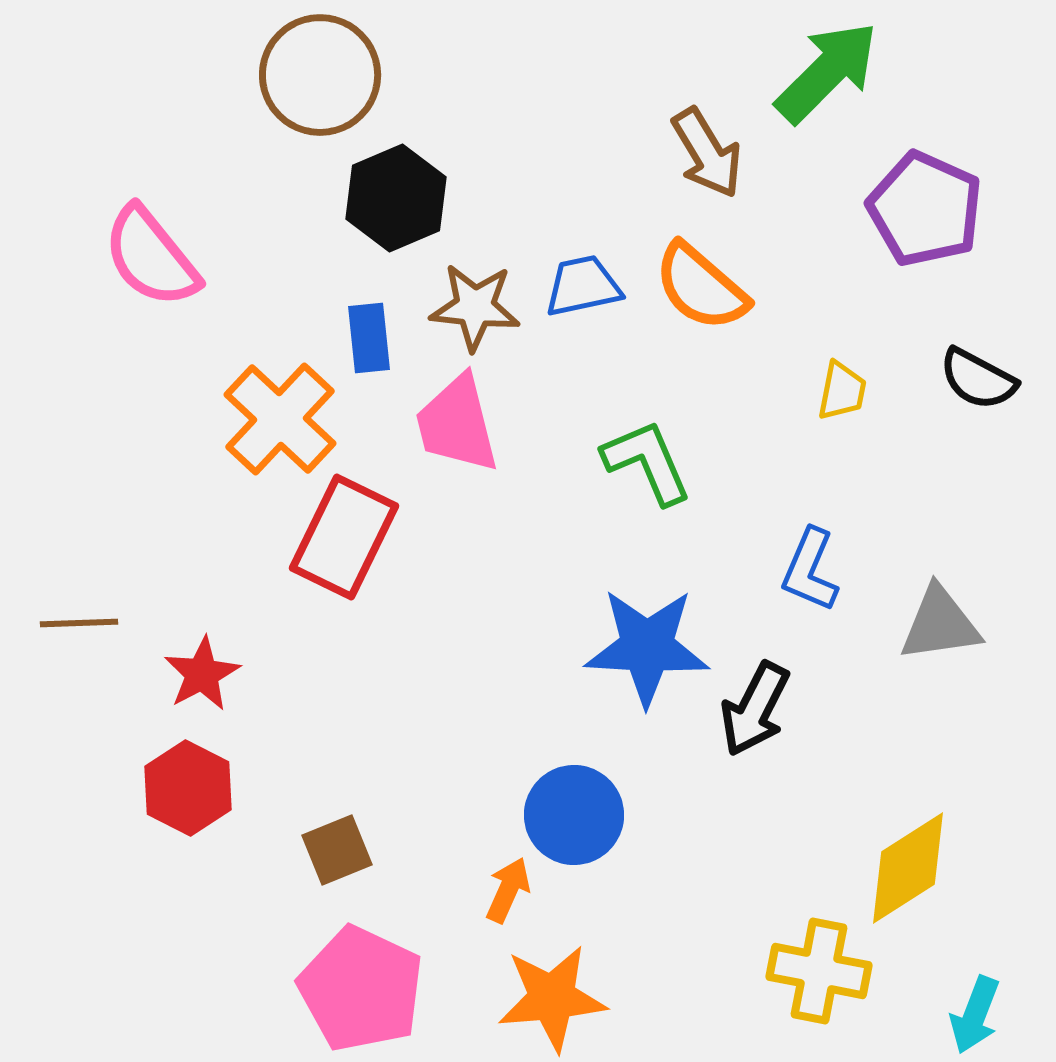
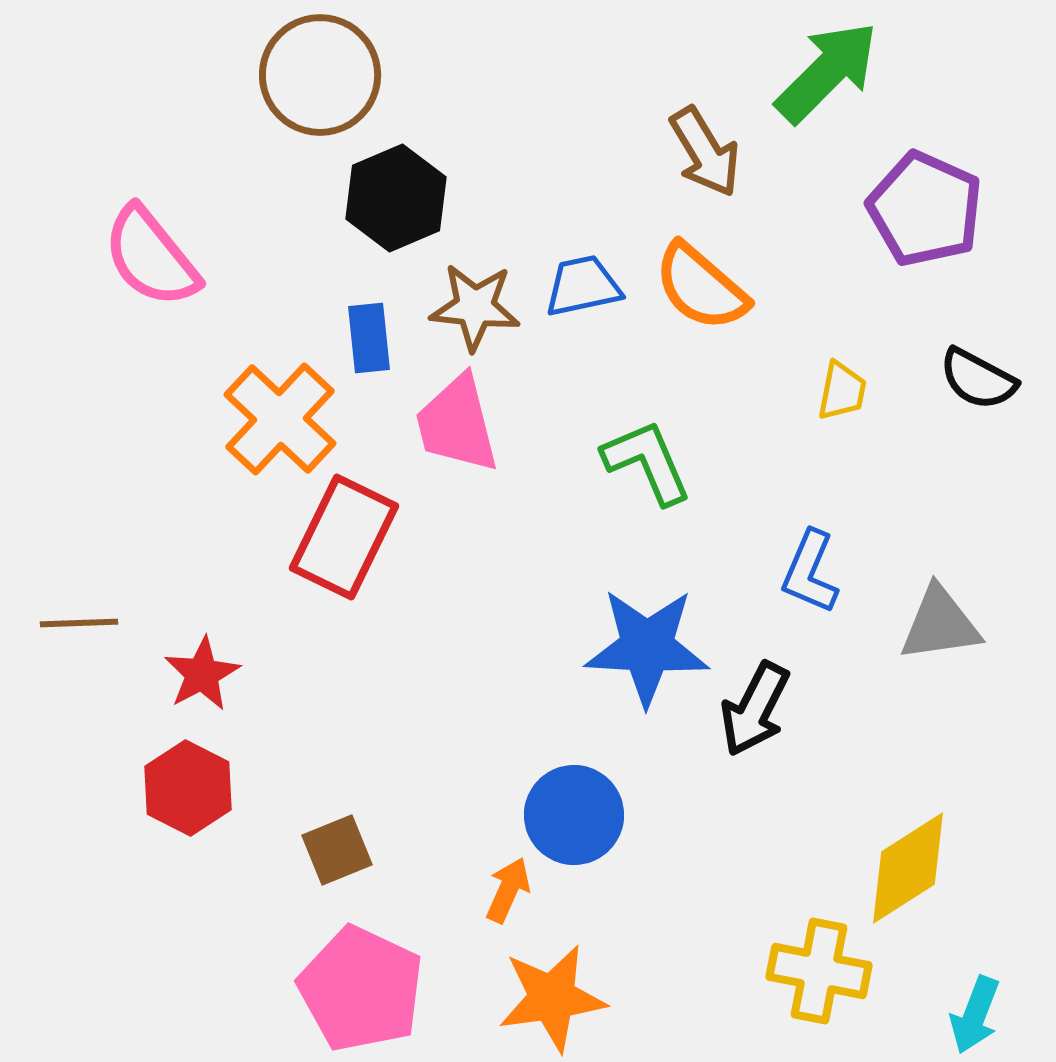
brown arrow: moved 2 px left, 1 px up
blue L-shape: moved 2 px down
orange star: rotated 3 degrees counterclockwise
